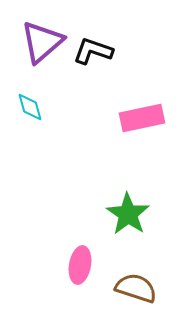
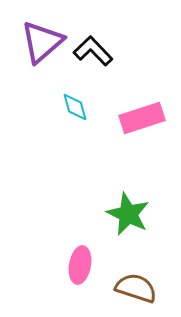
black L-shape: rotated 27 degrees clockwise
cyan diamond: moved 45 px right
pink rectangle: rotated 6 degrees counterclockwise
green star: rotated 9 degrees counterclockwise
